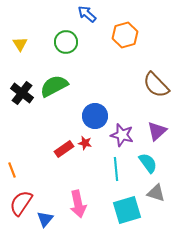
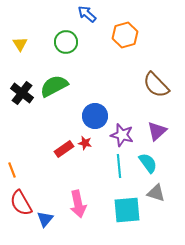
cyan line: moved 3 px right, 3 px up
red semicircle: rotated 64 degrees counterclockwise
cyan square: rotated 12 degrees clockwise
